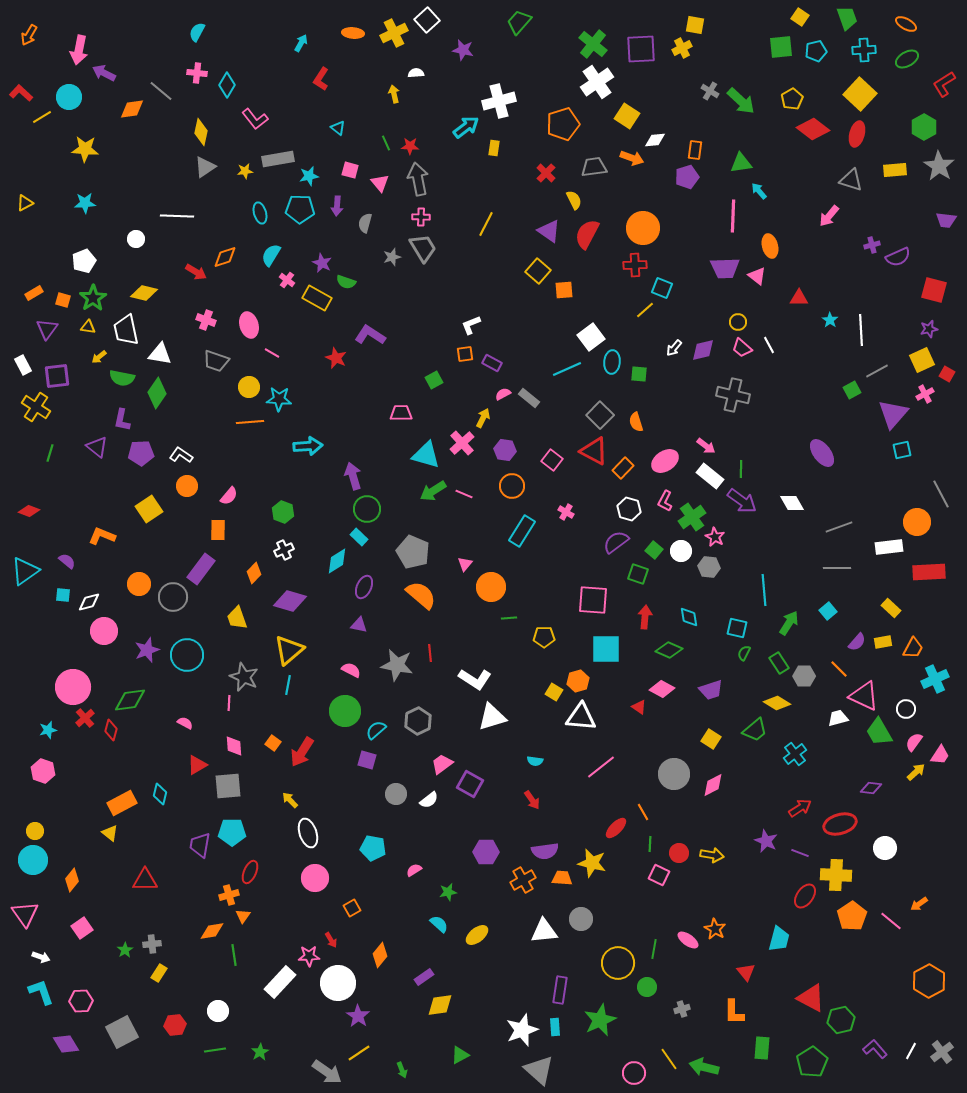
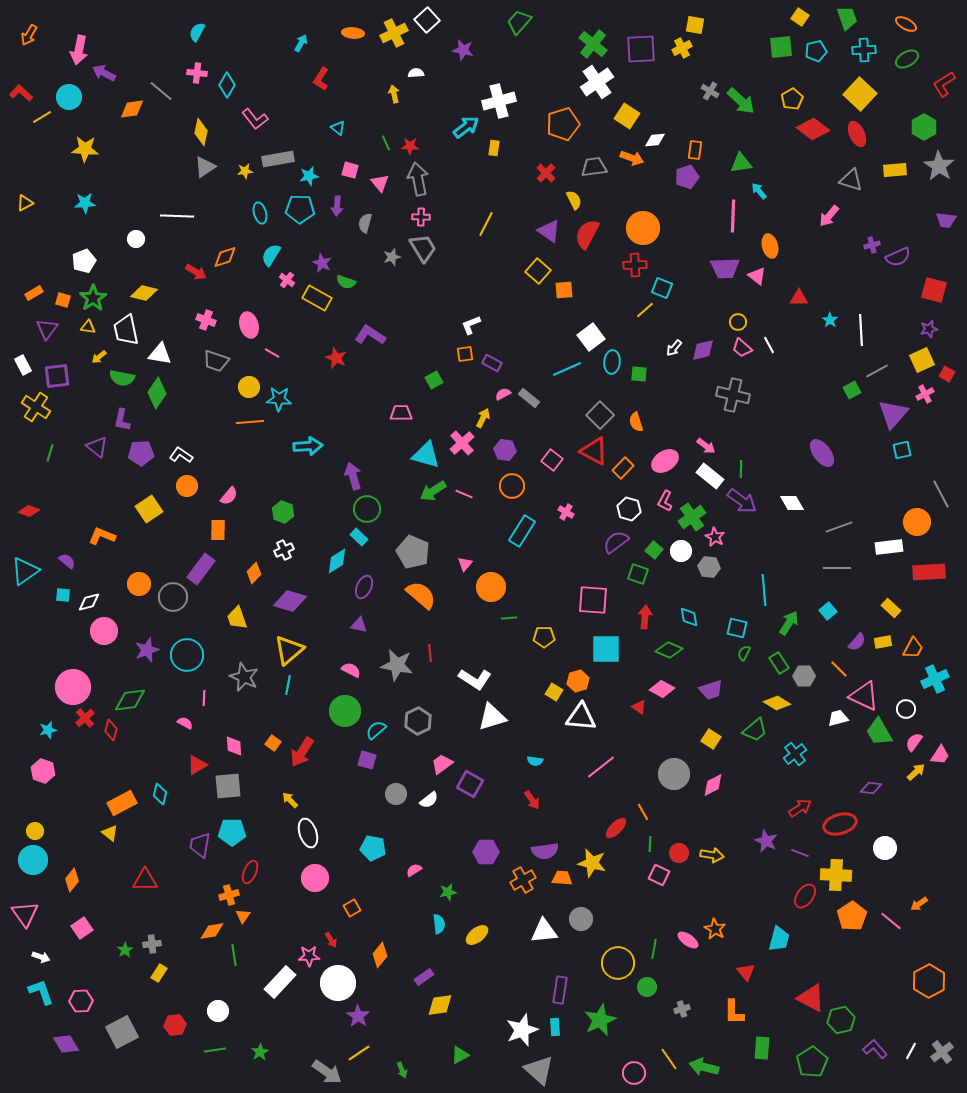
red ellipse at (857, 134): rotated 40 degrees counterclockwise
pink line at (229, 703): moved 25 px left, 5 px up
cyan semicircle at (439, 924): rotated 42 degrees clockwise
